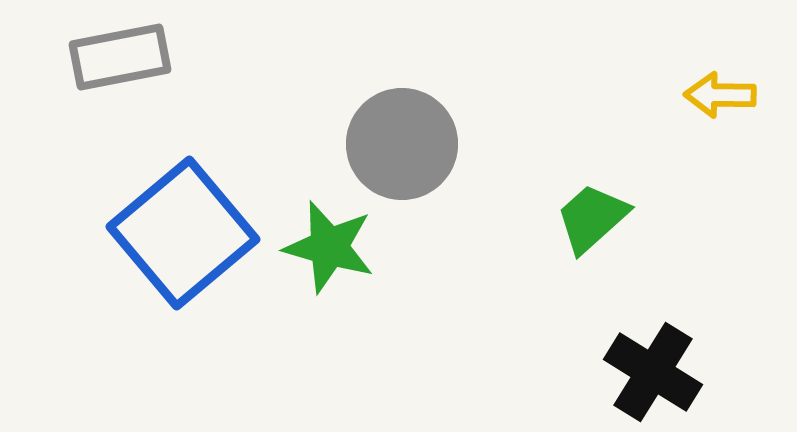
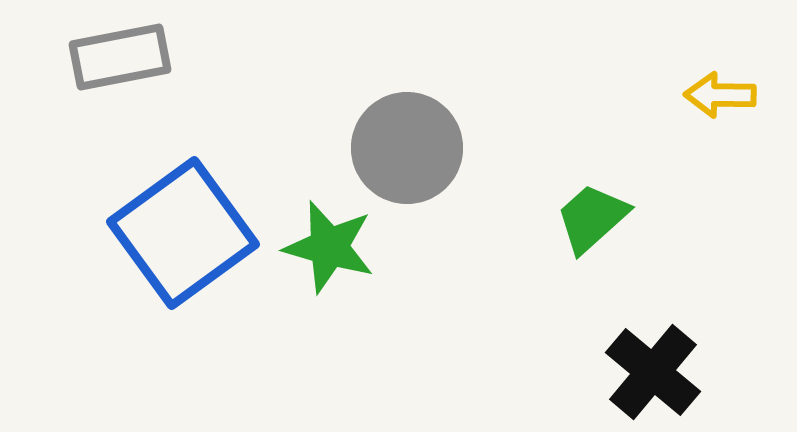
gray circle: moved 5 px right, 4 px down
blue square: rotated 4 degrees clockwise
black cross: rotated 8 degrees clockwise
